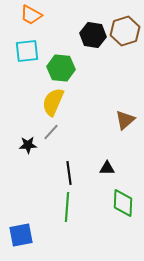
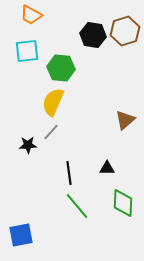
green line: moved 10 px right, 1 px up; rotated 44 degrees counterclockwise
